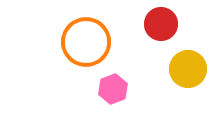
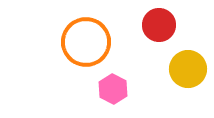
red circle: moved 2 px left, 1 px down
pink hexagon: rotated 12 degrees counterclockwise
